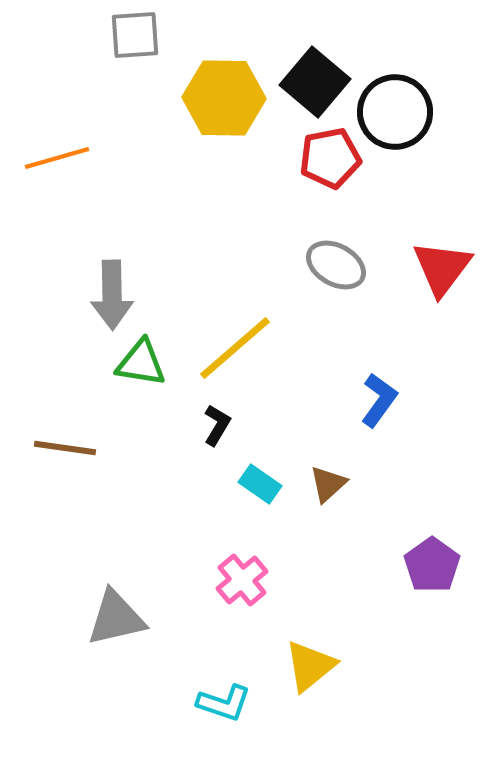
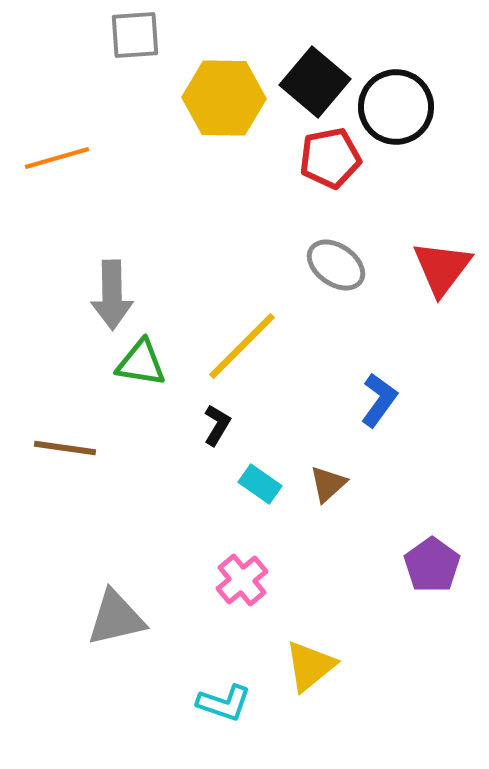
black circle: moved 1 px right, 5 px up
gray ellipse: rotated 6 degrees clockwise
yellow line: moved 7 px right, 2 px up; rotated 4 degrees counterclockwise
